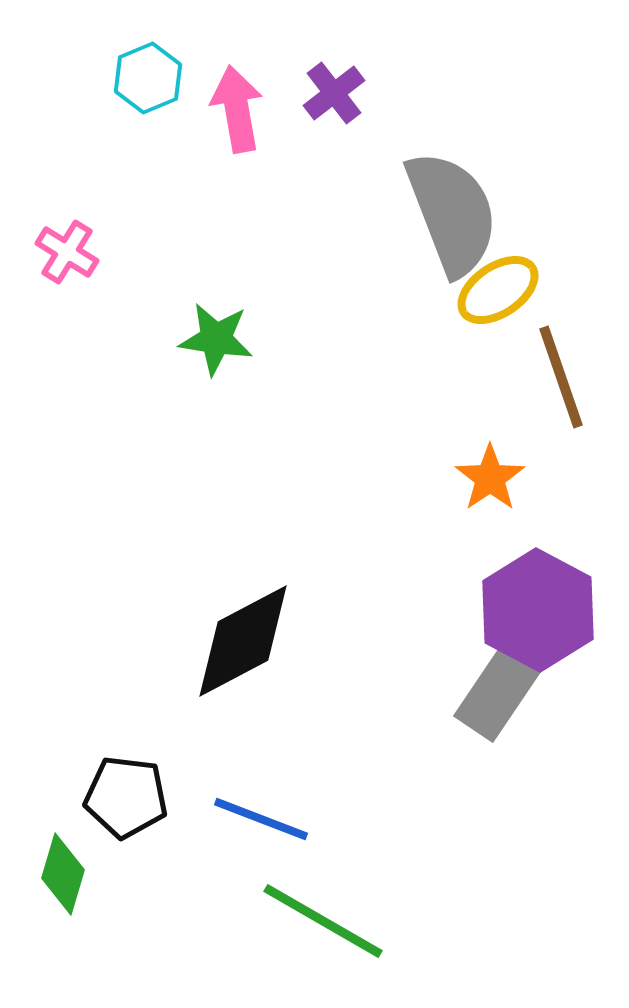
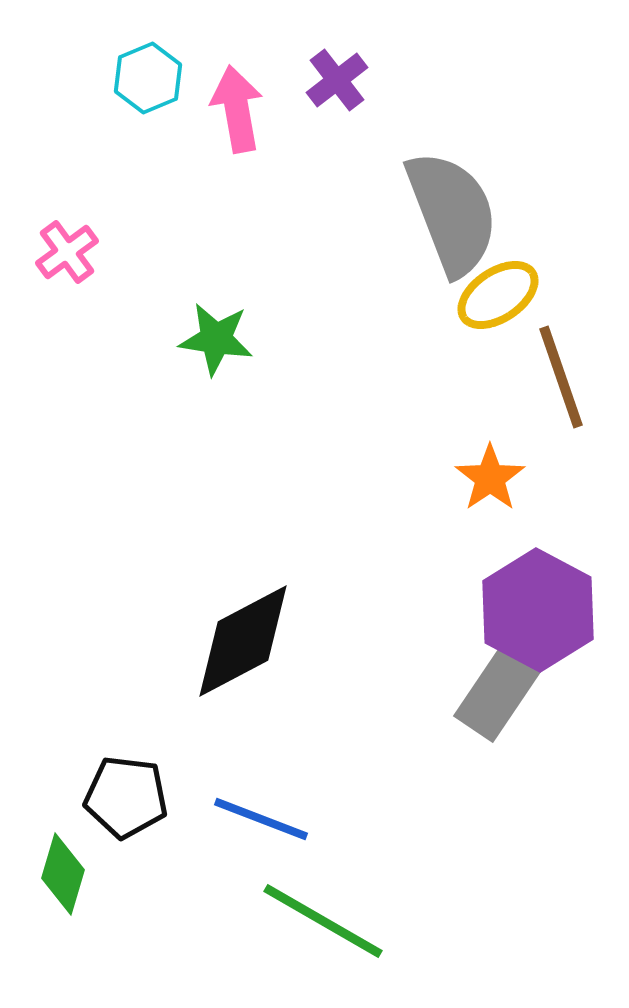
purple cross: moved 3 px right, 13 px up
pink cross: rotated 22 degrees clockwise
yellow ellipse: moved 5 px down
